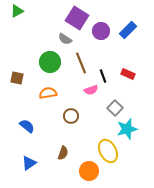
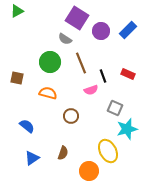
orange semicircle: rotated 24 degrees clockwise
gray square: rotated 21 degrees counterclockwise
blue triangle: moved 3 px right, 5 px up
